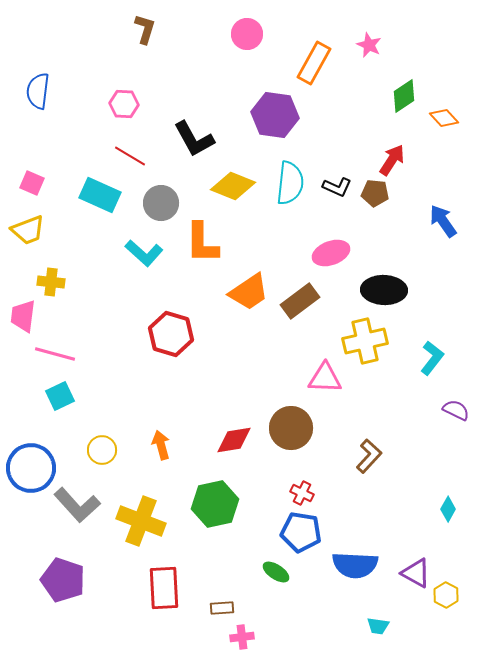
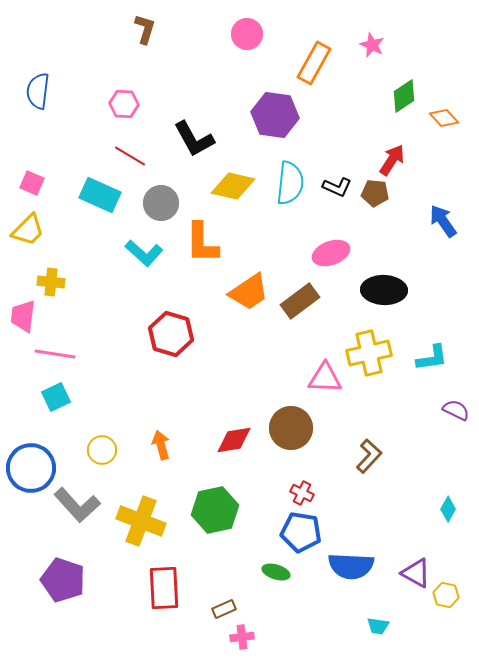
pink star at (369, 45): moved 3 px right
yellow diamond at (233, 186): rotated 9 degrees counterclockwise
yellow trapezoid at (28, 230): rotated 24 degrees counterclockwise
yellow cross at (365, 341): moved 4 px right, 12 px down
pink line at (55, 354): rotated 6 degrees counterclockwise
cyan L-shape at (432, 358): rotated 44 degrees clockwise
cyan square at (60, 396): moved 4 px left, 1 px down
green hexagon at (215, 504): moved 6 px down
blue semicircle at (355, 565): moved 4 px left, 1 px down
green ellipse at (276, 572): rotated 16 degrees counterclockwise
yellow hexagon at (446, 595): rotated 15 degrees counterclockwise
brown rectangle at (222, 608): moved 2 px right, 1 px down; rotated 20 degrees counterclockwise
